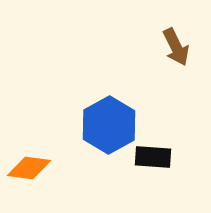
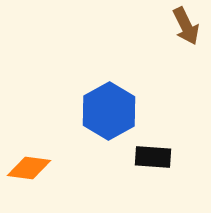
brown arrow: moved 10 px right, 21 px up
blue hexagon: moved 14 px up
